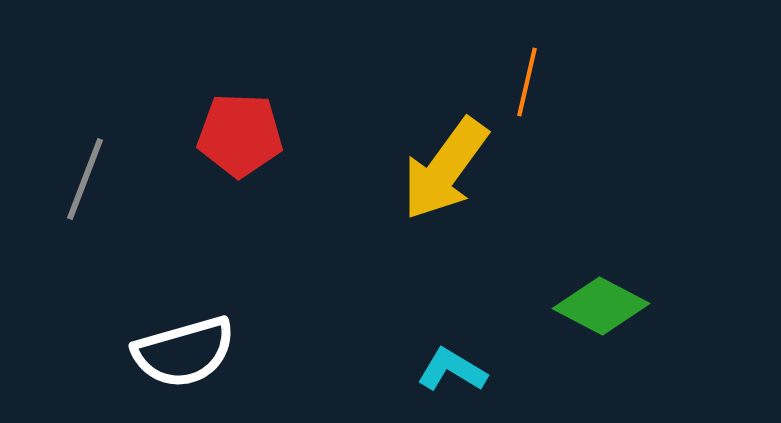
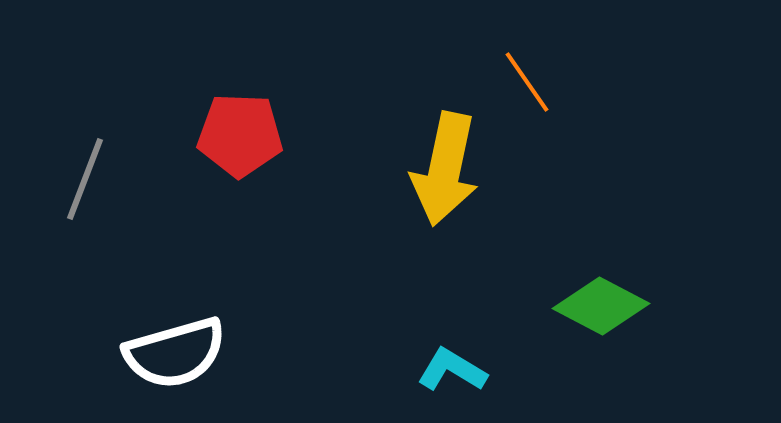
orange line: rotated 48 degrees counterclockwise
yellow arrow: rotated 24 degrees counterclockwise
white semicircle: moved 9 px left, 1 px down
